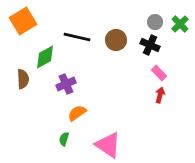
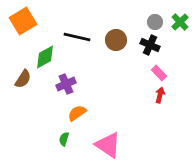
green cross: moved 2 px up
brown semicircle: rotated 36 degrees clockwise
